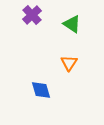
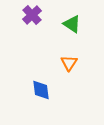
blue diamond: rotated 10 degrees clockwise
